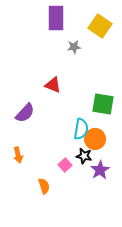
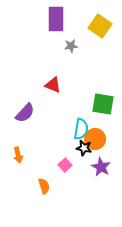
purple rectangle: moved 1 px down
gray star: moved 3 px left, 1 px up
black star: moved 8 px up
purple star: moved 1 px right, 3 px up; rotated 12 degrees counterclockwise
